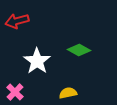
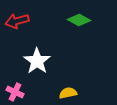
green diamond: moved 30 px up
pink cross: rotated 18 degrees counterclockwise
